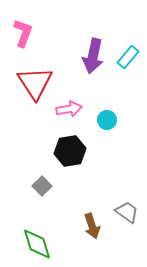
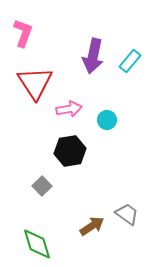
cyan rectangle: moved 2 px right, 4 px down
gray trapezoid: moved 2 px down
brown arrow: rotated 105 degrees counterclockwise
